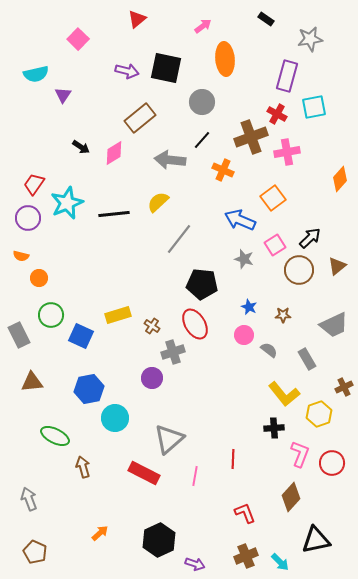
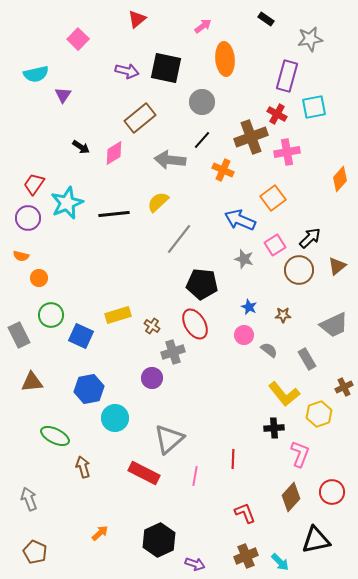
red circle at (332, 463): moved 29 px down
